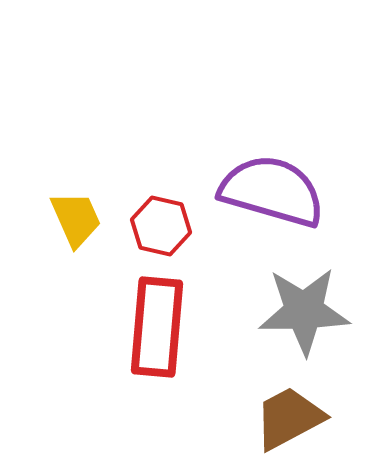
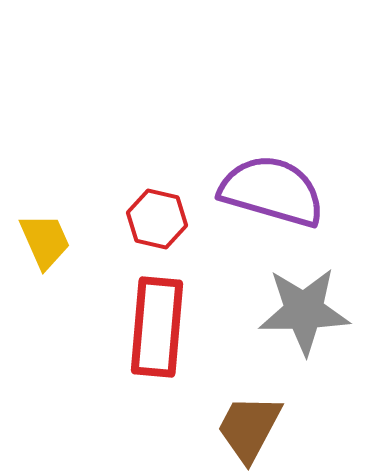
yellow trapezoid: moved 31 px left, 22 px down
red hexagon: moved 4 px left, 7 px up
brown trapezoid: moved 40 px left, 10 px down; rotated 34 degrees counterclockwise
